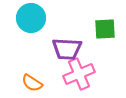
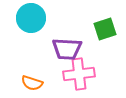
green square: rotated 15 degrees counterclockwise
pink cross: rotated 16 degrees clockwise
orange semicircle: rotated 15 degrees counterclockwise
